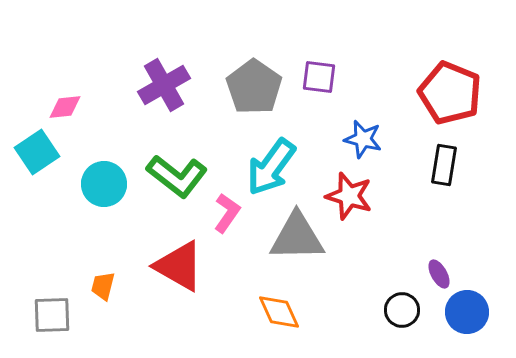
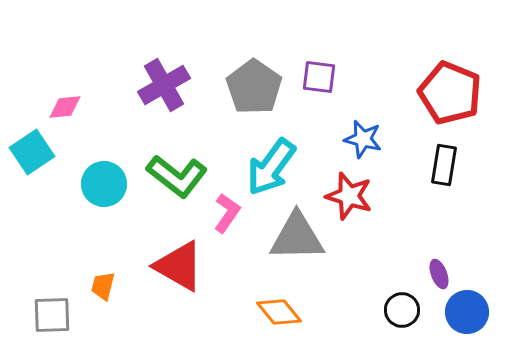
cyan square: moved 5 px left
purple ellipse: rotated 8 degrees clockwise
orange diamond: rotated 15 degrees counterclockwise
